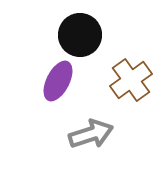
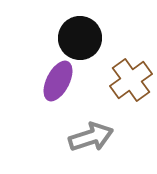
black circle: moved 3 px down
gray arrow: moved 3 px down
